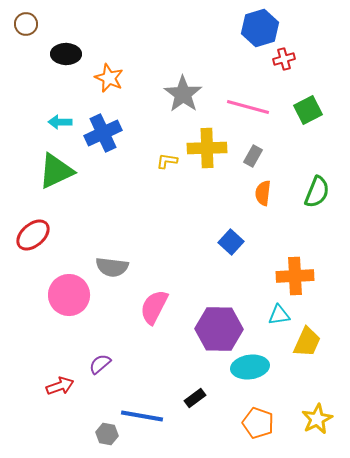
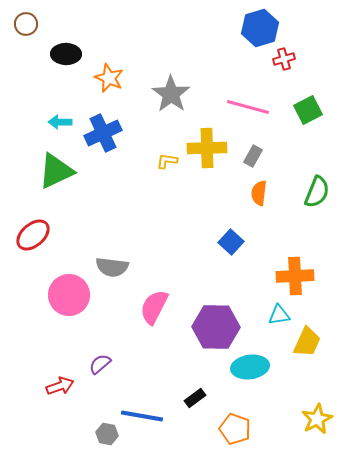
gray star: moved 12 px left
orange semicircle: moved 4 px left
purple hexagon: moved 3 px left, 2 px up
orange pentagon: moved 23 px left, 6 px down
